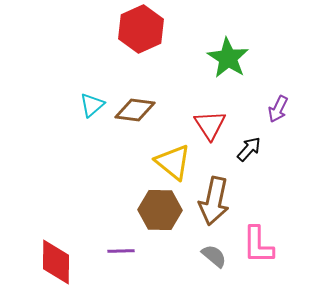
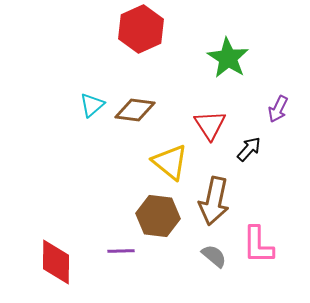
yellow triangle: moved 3 px left
brown hexagon: moved 2 px left, 6 px down; rotated 6 degrees clockwise
